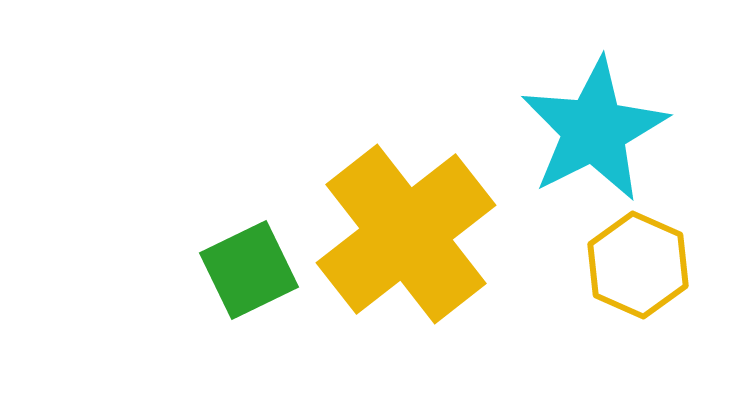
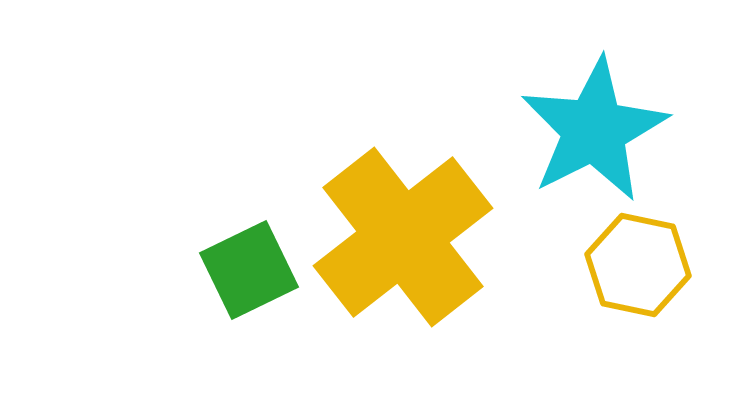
yellow cross: moved 3 px left, 3 px down
yellow hexagon: rotated 12 degrees counterclockwise
